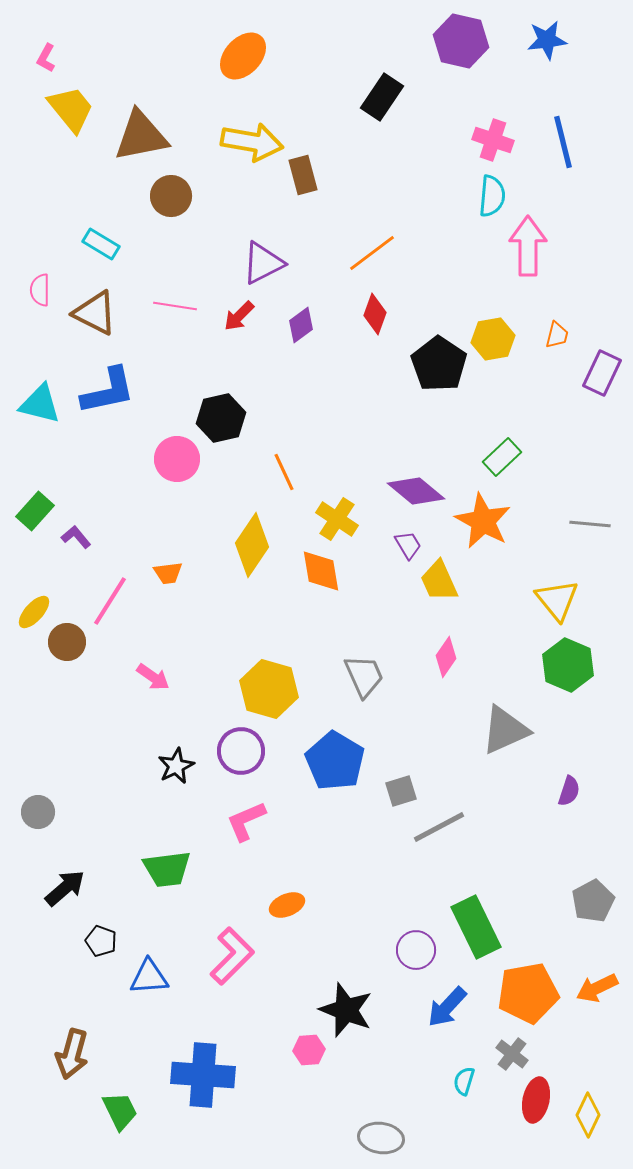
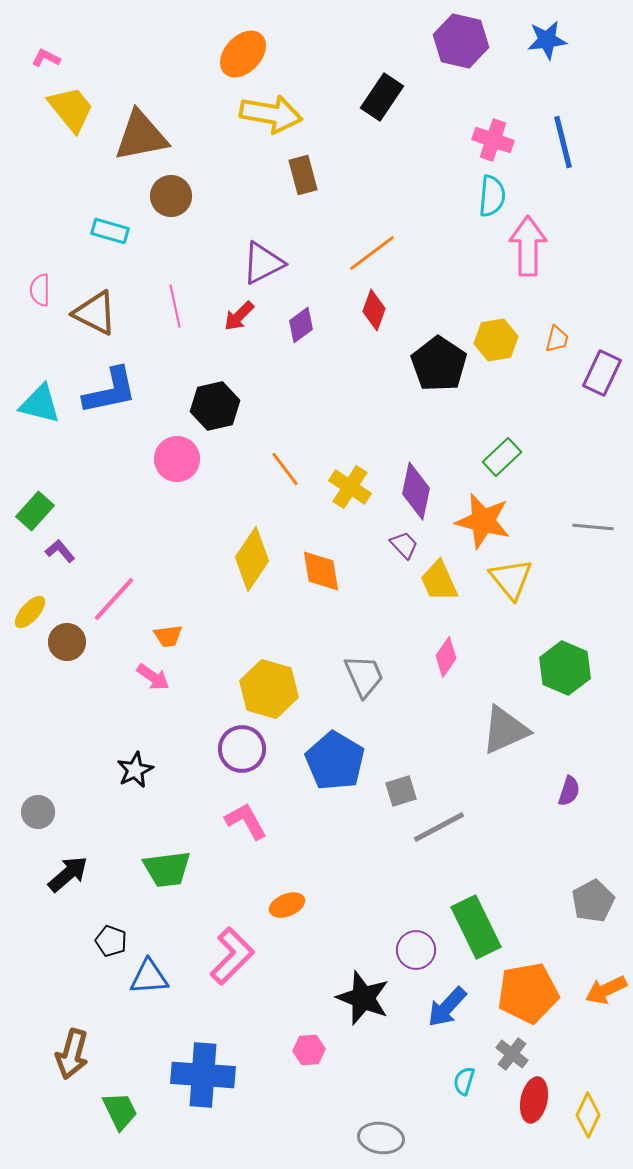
orange ellipse at (243, 56): moved 2 px up
pink L-shape at (46, 58): rotated 88 degrees clockwise
yellow arrow at (252, 142): moved 19 px right, 28 px up
cyan rectangle at (101, 244): moved 9 px right, 13 px up; rotated 15 degrees counterclockwise
pink line at (175, 306): rotated 69 degrees clockwise
red diamond at (375, 314): moved 1 px left, 4 px up
orange trapezoid at (557, 335): moved 4 px down
yellow hexagon at (493, 339): moved 3 px right, 1 px down
blue L-shape at (108, 391): moved 2 px right
black hexagon at (221, 418): moved 6 px left, 12 px up
orange line at (284, 472): moved 1 px right, 3 px up; rotated 12 degrees counterclockwise
purple diamond at (416, 491): rotated 62 degrees clockwise
yellow cross at (337, 519): moved 13 px right, 32 px up
orange star at (483, 521): rotated 14 degrees counterclockwise
gray line at (590, 524): moved 3 px right, 3 px down
purple L-shape at (76, 537): moved 16 px left, 14 px down
yellow diamond at (252, 545): moved 14 px down
purple trapezoid at (408, 545): moved 4 px left; rotated 12 degrees counterclockwise
orange trapezoid at (168, 573): moved 63 px down
yellow triangle at (557, 600): moved 46 px left, 21 px up
pink line at (110, 601): moved 4 px right, 2 px up; rotated 10 degrees clockwise
yellow ellipse at (34, 612): moved 4 px left
green hexagon at (568, 665): moved 3 px left, 3 px down
purple circle at (241, 751): moved 1 px right, 2 px up
black star at (176, 766): moved 41 px left, 4 px down
pink L-shape at (246, 821): rotated 84 degrees clockwise
black arrow at (65, 888): moved 3 px right, 14 px up
black pentagon at (101, 941): moved 10 px right
orange arrow at (597, 988): moved 9 px right, 2 px down
black star at (346, 1010): moved 17 px right, 12 px up
red ellipse at (536, 1100): moved 2 px left
